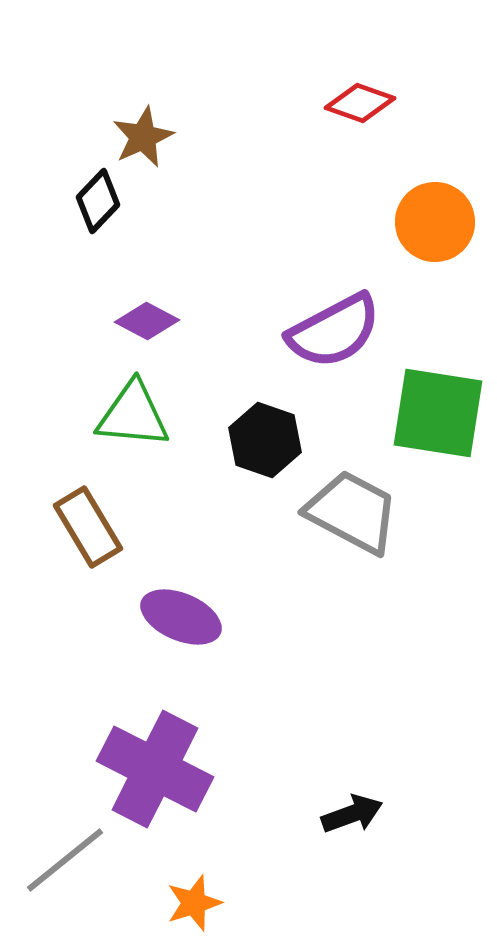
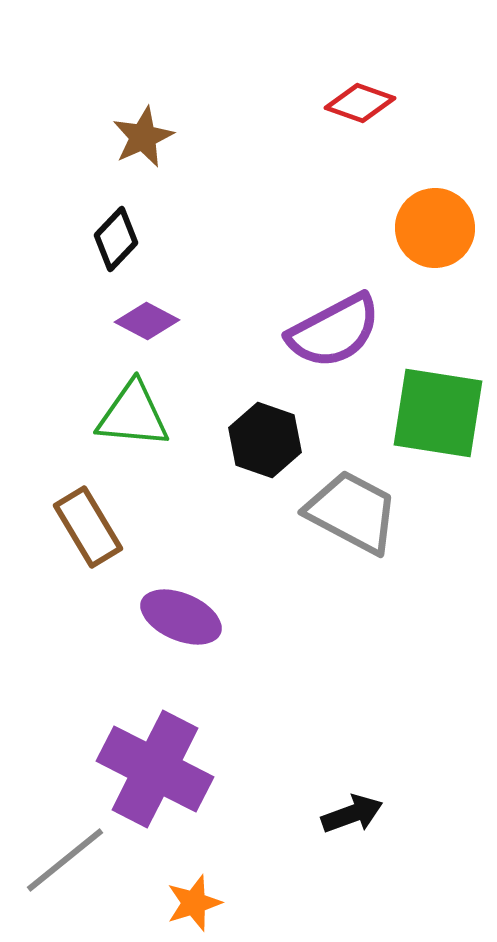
black diamond: moved 18 px right, 38 px down
orange circle: moved 6 px down
